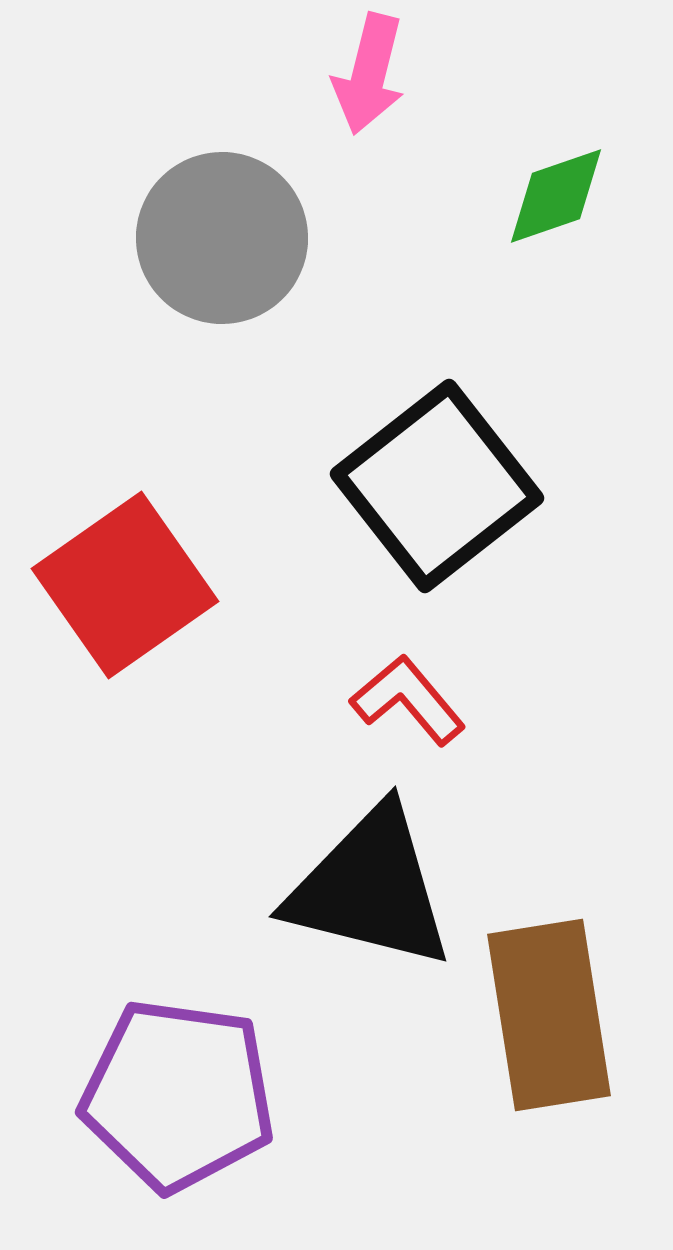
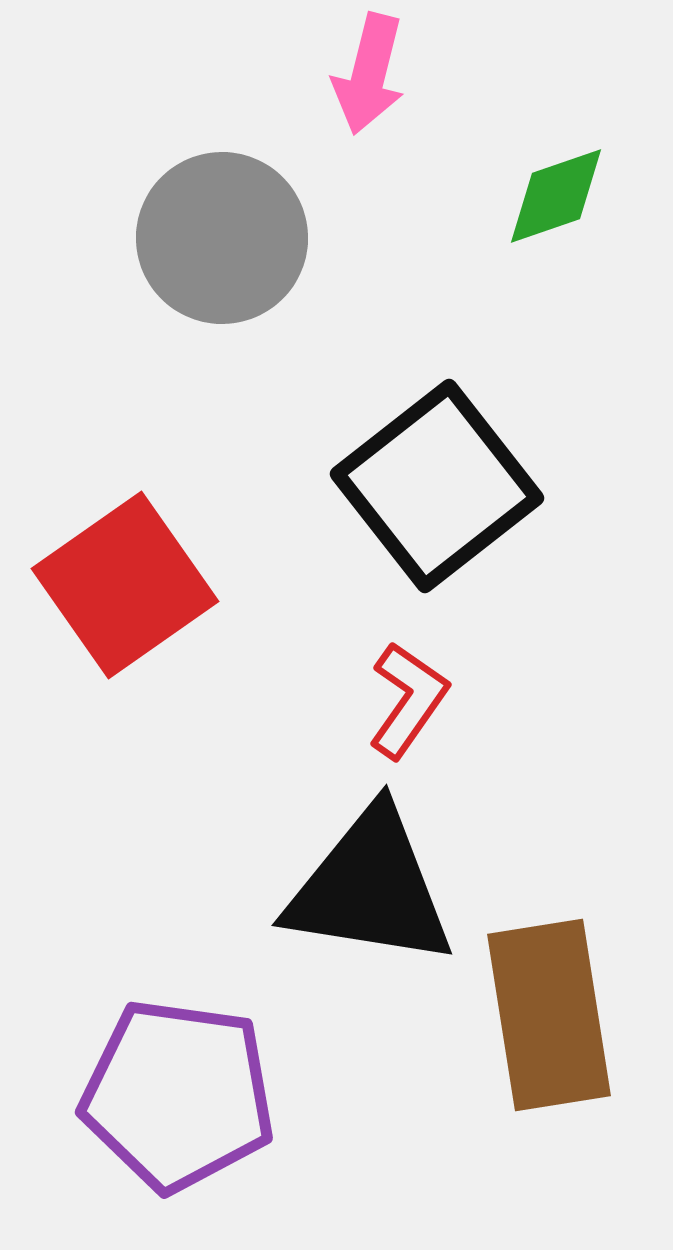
red L-shape: rotated 75 degrees clockwise
black triangle: rotated 5 degrees counterclockwise
